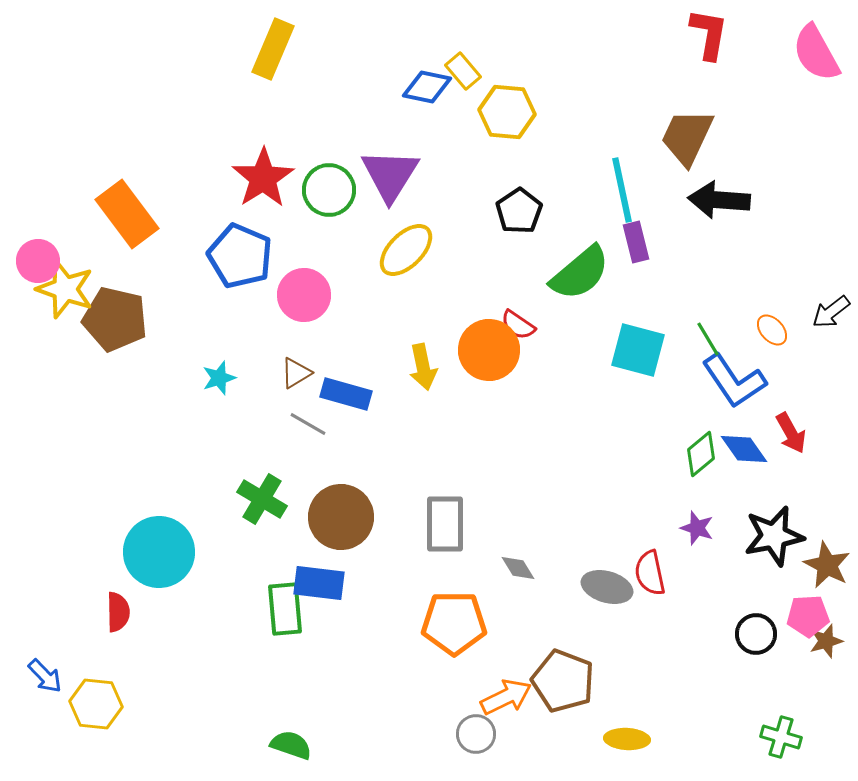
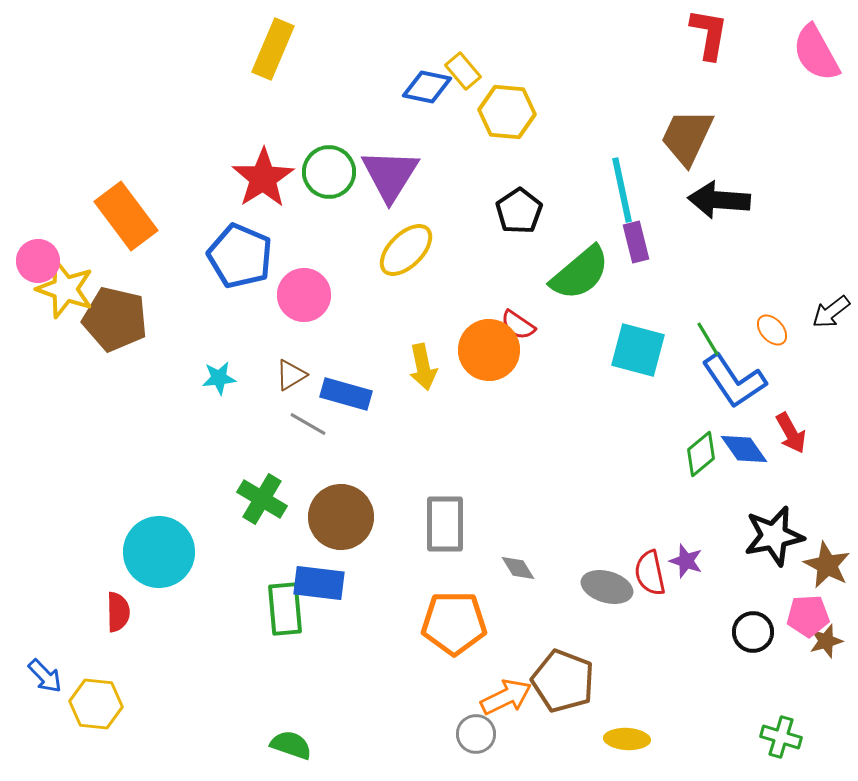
green circle at (329, 190): moved 18 px up
orange rectangle at (127, 214): moved 1 px left, 2 px down
brown triangle at (296, 373): moved 5 px left, 2 px down
cyan star at (219, 378): rotated 12 degrees clockwise
purple star at (697, 528): moved 11 px left, 33 px down
black circle at (756, 634): moved 3 px left, 2 px up
